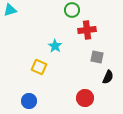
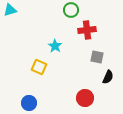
green circle: moved 1 px left
blue circle: moved 2 px down
